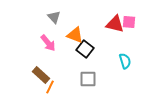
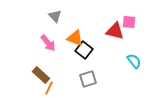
gray triangle: moved 1 px right, 1 px up
red triangle: moved 7 px down
orange triangle: moved 3 px down
black square: moved 1 px left, 1 px down
cyan semicircle: moved 9 px right; rotated 21 degrees counterclockwise
gray square: rotated 18 degrees counterclockwise
orange line: moved 1 px left, 1 px down
